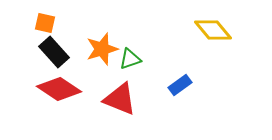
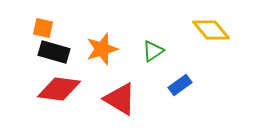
orange square: moved 2 px left, 5 px down
yellow diamond: moved 2 px left
black rectangle: rotated 32 degrees counterclockwise
green triangle: moved 23 px right, 8 px up; rotated 15 degrees counterclockwise
red diamond: rotated 27 degrees counterclockwise
red triangle: rotated 9 degrees clockwise
